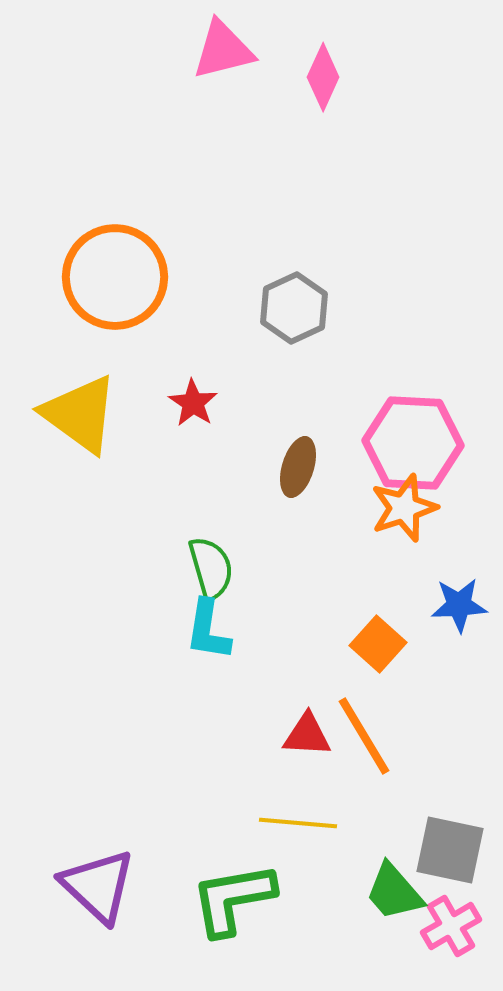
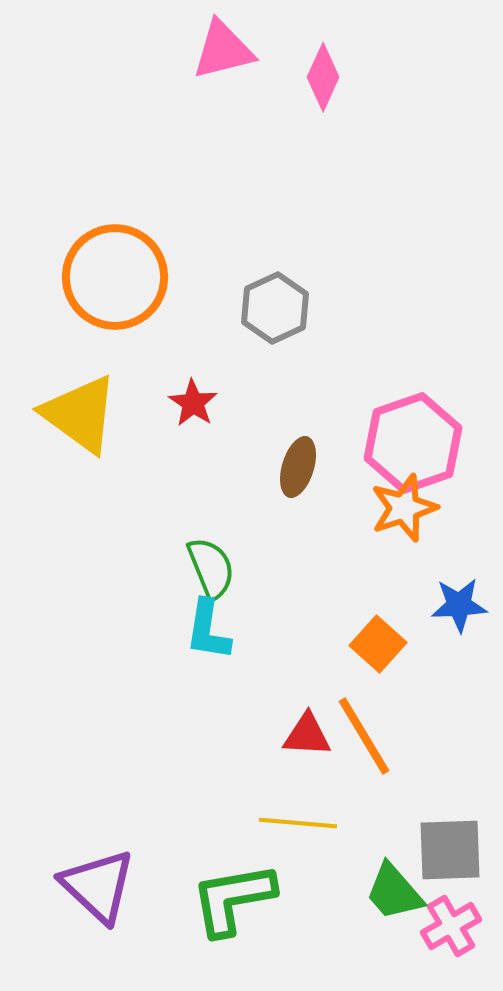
gray hexagon: moved 19 px left
pink hexagon: rotated 22 degrees counterclockwise
green semicircle: rotated 6 degrees counterclockwise
gray square: rotated 14 degrees counterclockwise
